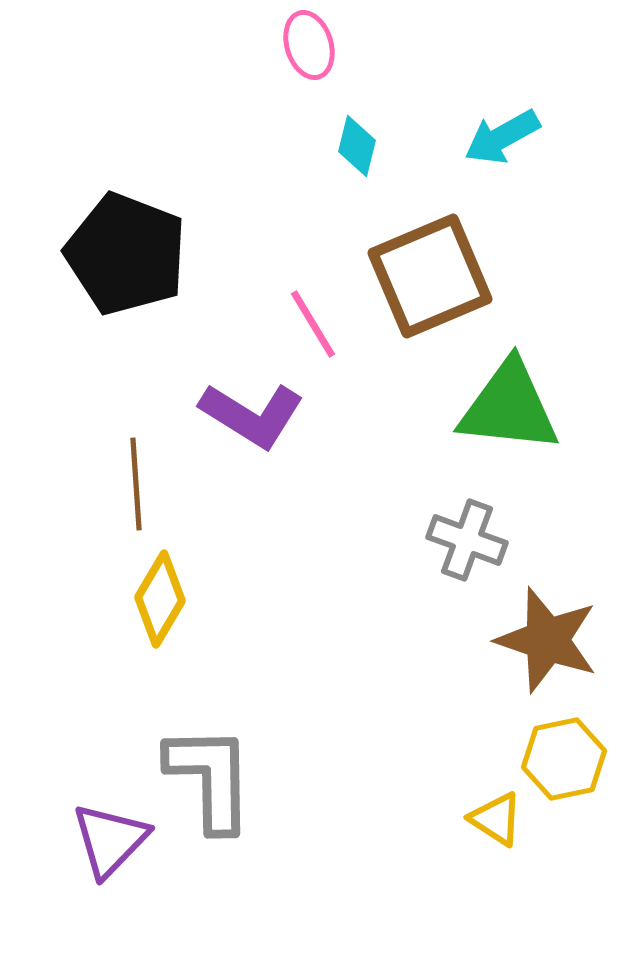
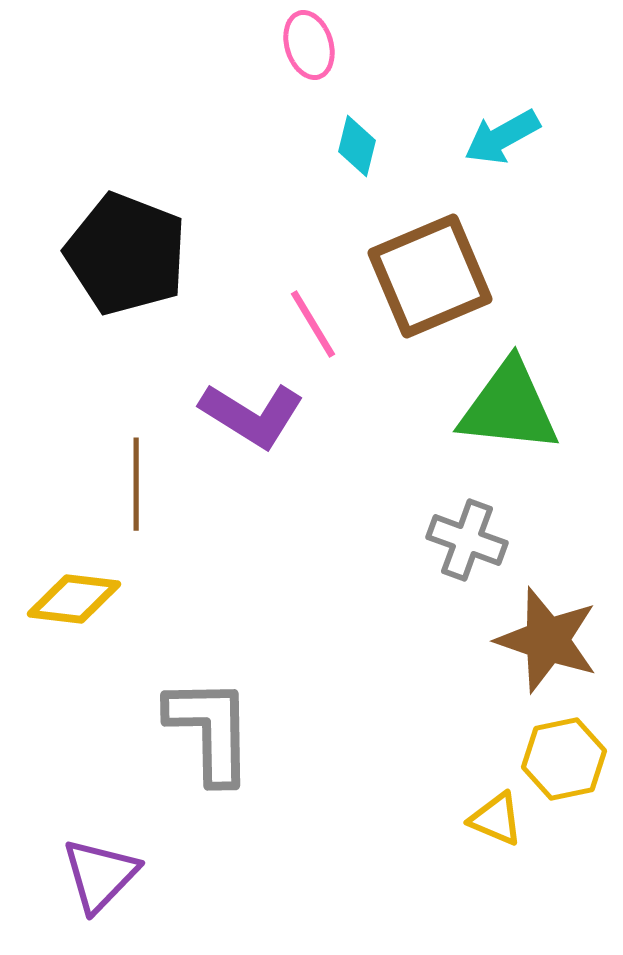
brown line: rotated 4 degrees clockwise
yellow diamond: moved 86 px left; rotated 66 degrees clockwise
gray L-shape: moved 48 px up
yellow triangle: rotated 10 degrees counterclockwise
purple triangle: moved 10 px left, 35 px down
